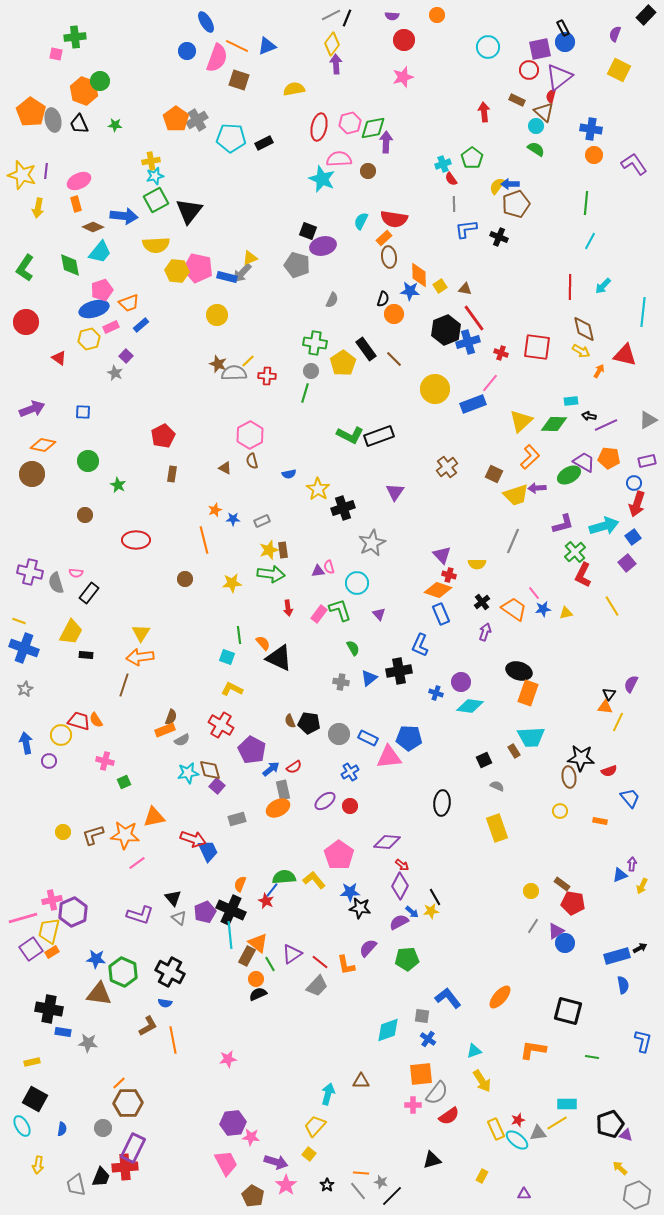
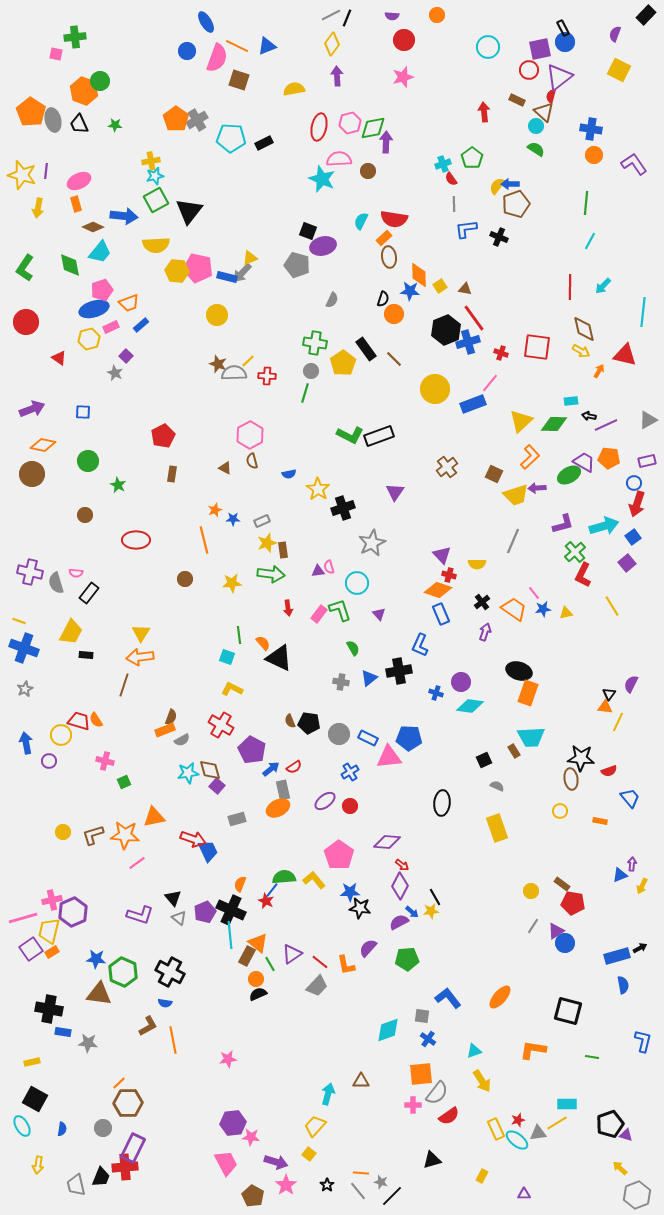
purple arrow at (336, 64): moved 1 px right, 12 px down
yellow star at (269, 550): moved 2 px left, 7 px up
brown ellipse at (569, 777): moved 2 px right, 2 px down
